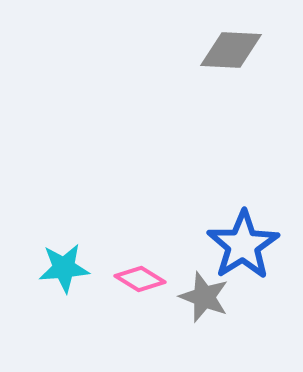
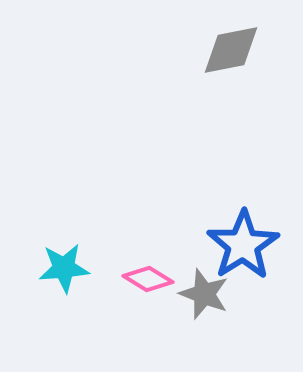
gray diamond: rotated 14 degrees counterclockwise
pink diamond: moved 8 px right
gray star: moved 3 px up
